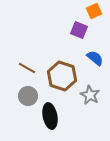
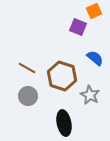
purple square: moved 1 px left, 3 px up
black ellipse: moved 14 px right, 7 px down
